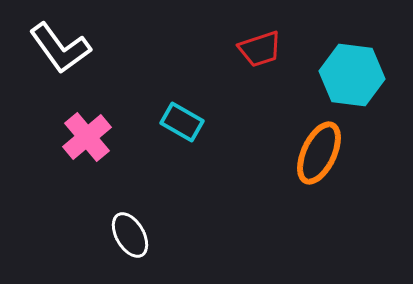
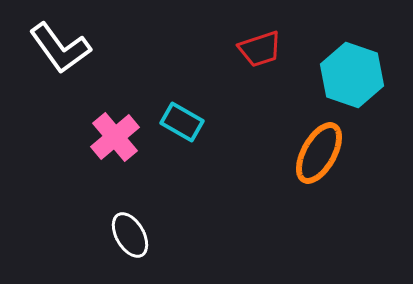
cyan hexagon: rotated 12 degrees clockwise
pink cross: moved 28 px right
orange ellipse: rotated 4 degrees clockwise
